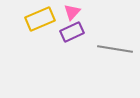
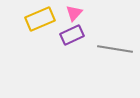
pink triangle: moved 2 px right, 1 px down
purple rectangle: moved 3 px down
